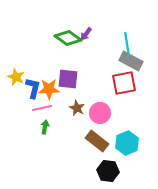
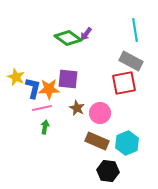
cyan line: moved 8 px right, 14 px up
brown rectangle: rotated 15 degrees counterclockwise
